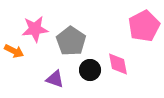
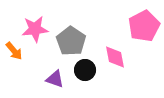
orange arrow: rotated 24 degrees clockwise
pink diamond: moved 3 px left, 7 px up
black circle: moved 5 px left
